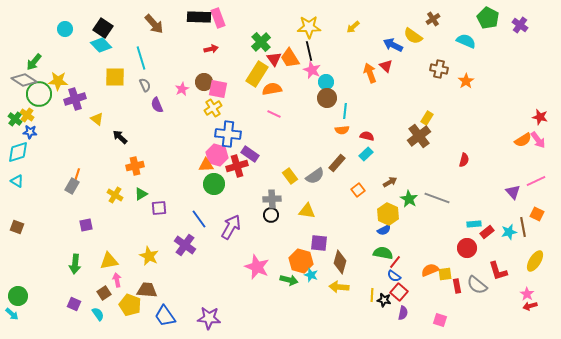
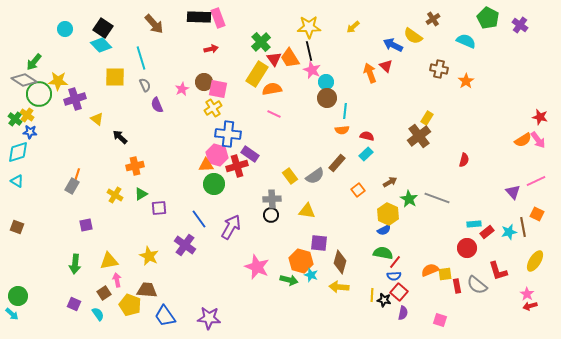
blue semicircle at (394, 276): rotated 40 degrees counterclockwise
